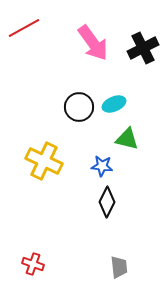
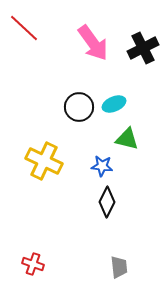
red line: rotated 72 degrees clockwise
